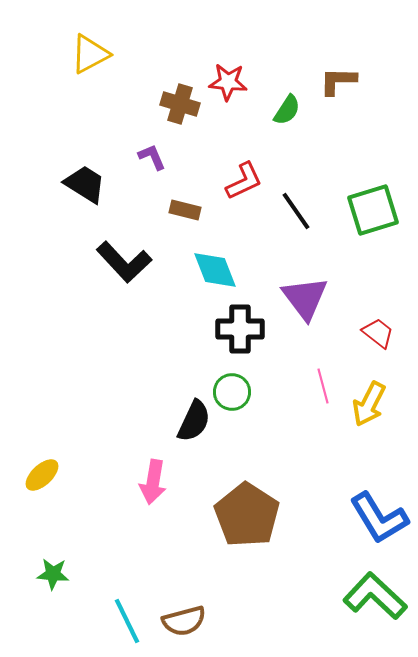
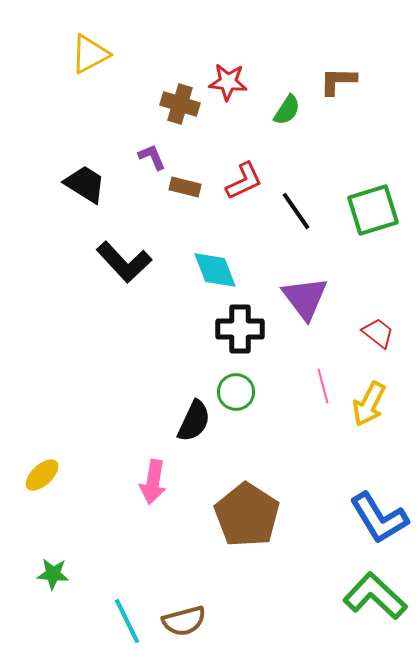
brown rectangle: moved 23 px up
green circle: moved 4 px right
